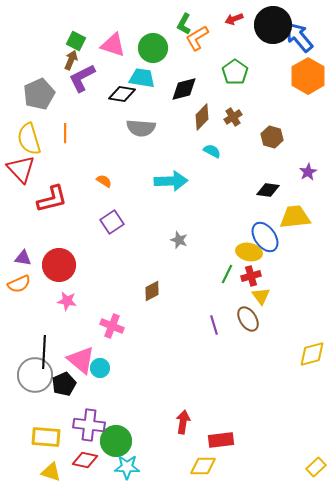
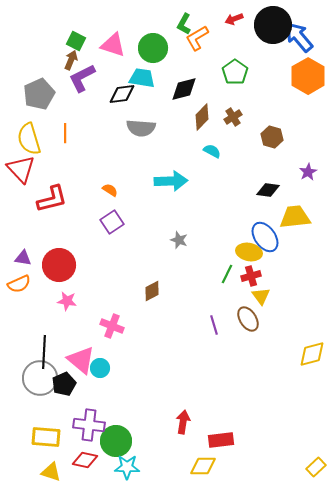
black diamond at (122, 94): rotated 16 degrees counterclockwise
orange semicircle at (104, 181): moved 6 px right, 9 px down
gray circle at (35, 375): moved 5 px right, 3 px down
